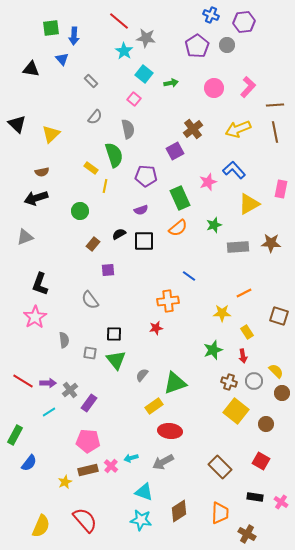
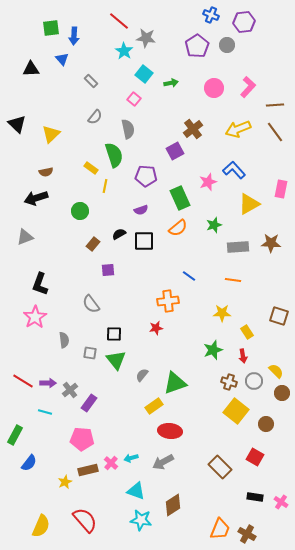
black triangle at (31, 69): rotated 12 degrees counterclockwise
brown line at (275, 132): rotated 25 degrees counterclockwise
brown semicircle at (42, 172): moved 4 px right
orange line at (244, 293): moved 11 px left, 13 px up; rotated 35 degrees clockwise
gray semicircle at (90, 300): moved 1 px right, 4 px down
cyan line at (49, 412): moved 4 px left; rotated 48 degrees clockwise
pink pentagon at (88, 441): moved 6 px left, 2 px up
red square at (261, 461): moved 6 px left, 4 px up
pink cross at (111, 466): moved 3 px up
cyan triangle at (144, 492): moved 8 px left, 1 px up
brown diamond at (179, 511): moved 6 px left, 6 px up
orange trapezoid at (220, 513): moved 16 px down; rotated 20 degrees clockwise
